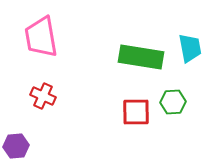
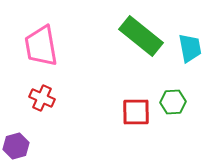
pink trapezoid: moved 9 px down
green rectangle: moved 21 px up; rotated 30 degrees clockwise
red cross: moved 1 px left, 2 px down
purple hexagon: rotated 10 degrees counterclockwise
